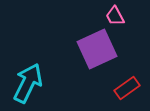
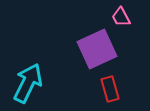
pink trapezoid: moved 6 px right, 1 px down
red rectangle: moved 17 px left, 1 px down; rotated 70 degrees counterclockwise
